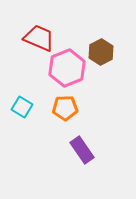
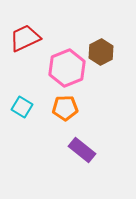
red trapezoid: moved 14 px left; rotated 48 degrees counterclockwise
purple rectangle: rotated 16 degrees counterclockwise
